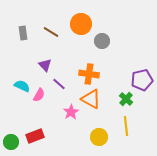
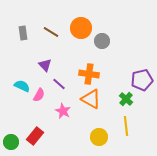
orange circle: moved 4 px down
pink star: moved 8 px left, 1 px up; rotated 14 degrees counterclockwise
red rectangle: rotated 30 degrees counterclockwise
